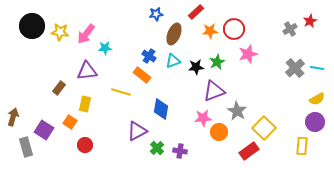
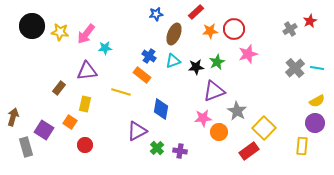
yellow semicircle at (317, 99): moved 2 px down
purple circle at (315, 122): moved 1 px down
